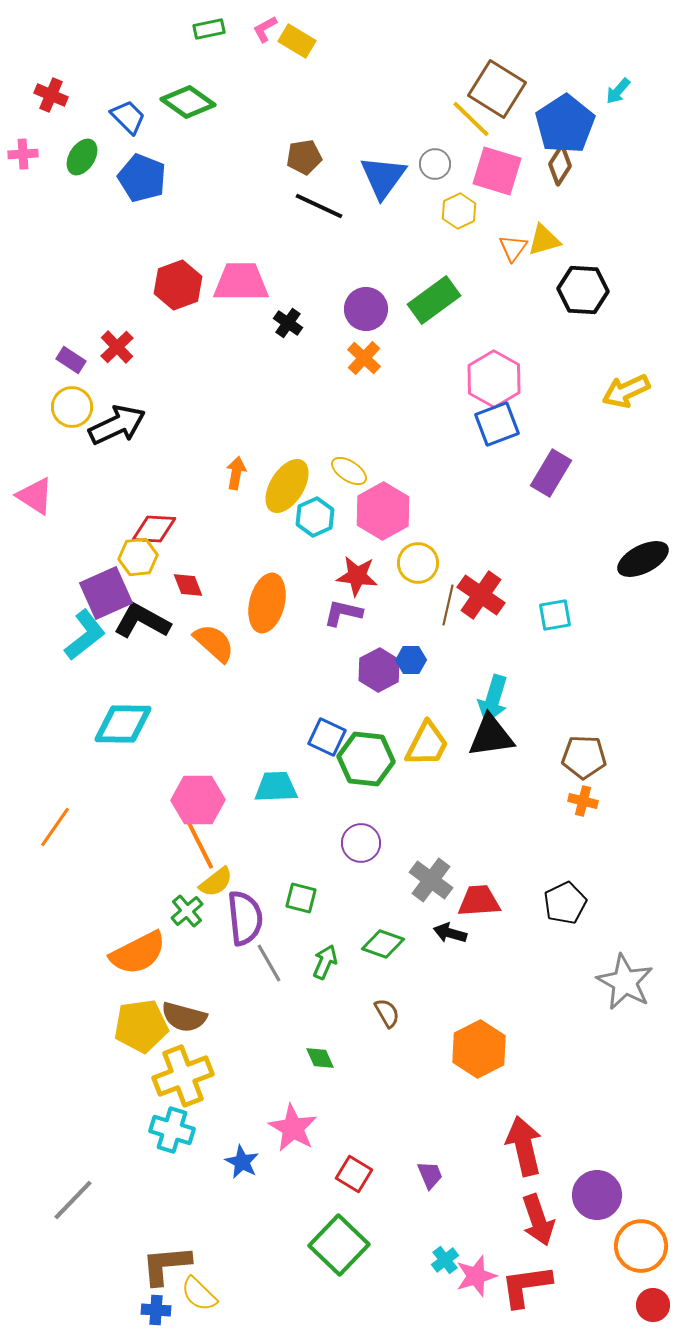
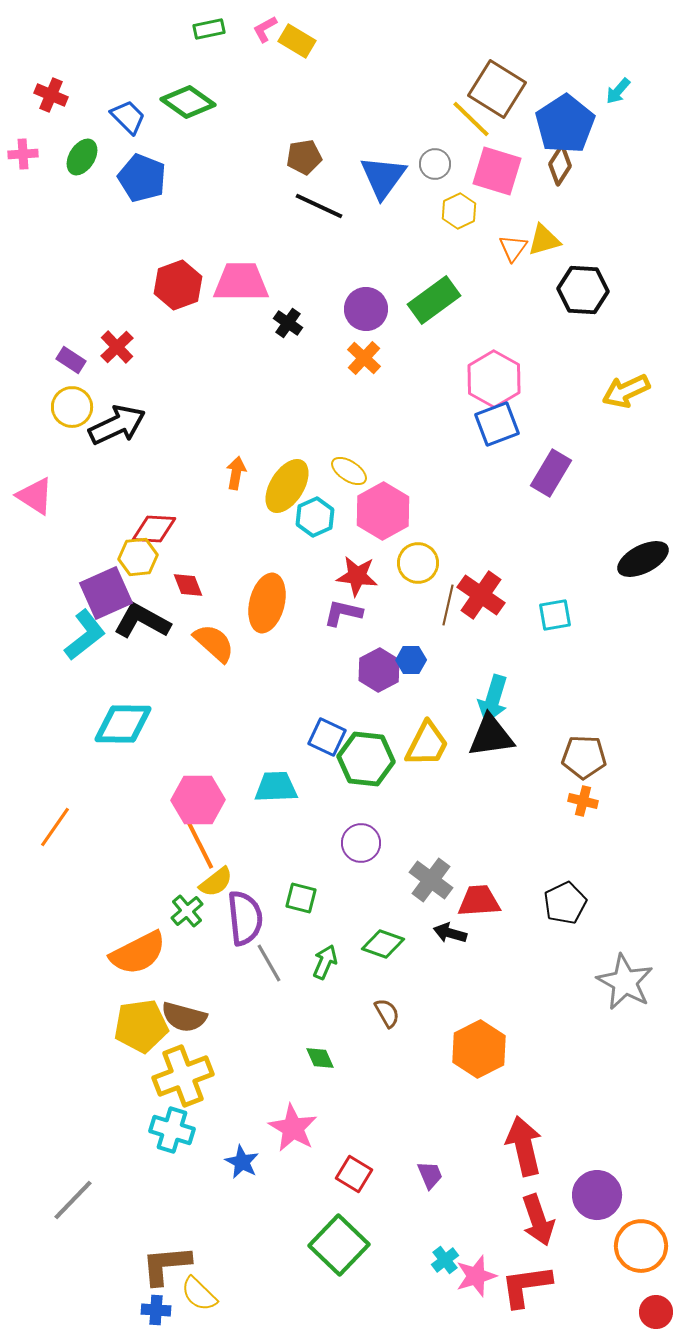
red circle at (653, 1305): moved 3 px right, 7 px down
